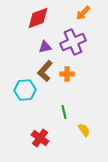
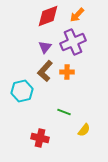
orange arrow: moved 6 px left, 2 px down
red diamond: moved 10 px right, 2 px up
purple triangle: rotated 40 degrees counterclockwise
orange cross: moved 2 px up
cyan hexagon: moved 3 px left, 1 px down; rotated 10 degrees counterclockwise
green line: rotated 56 degrees counterclockwise
yellow semicircle: rotated 72 degrees clockwise
red cross: rotated 24 degrees counterclockwise
